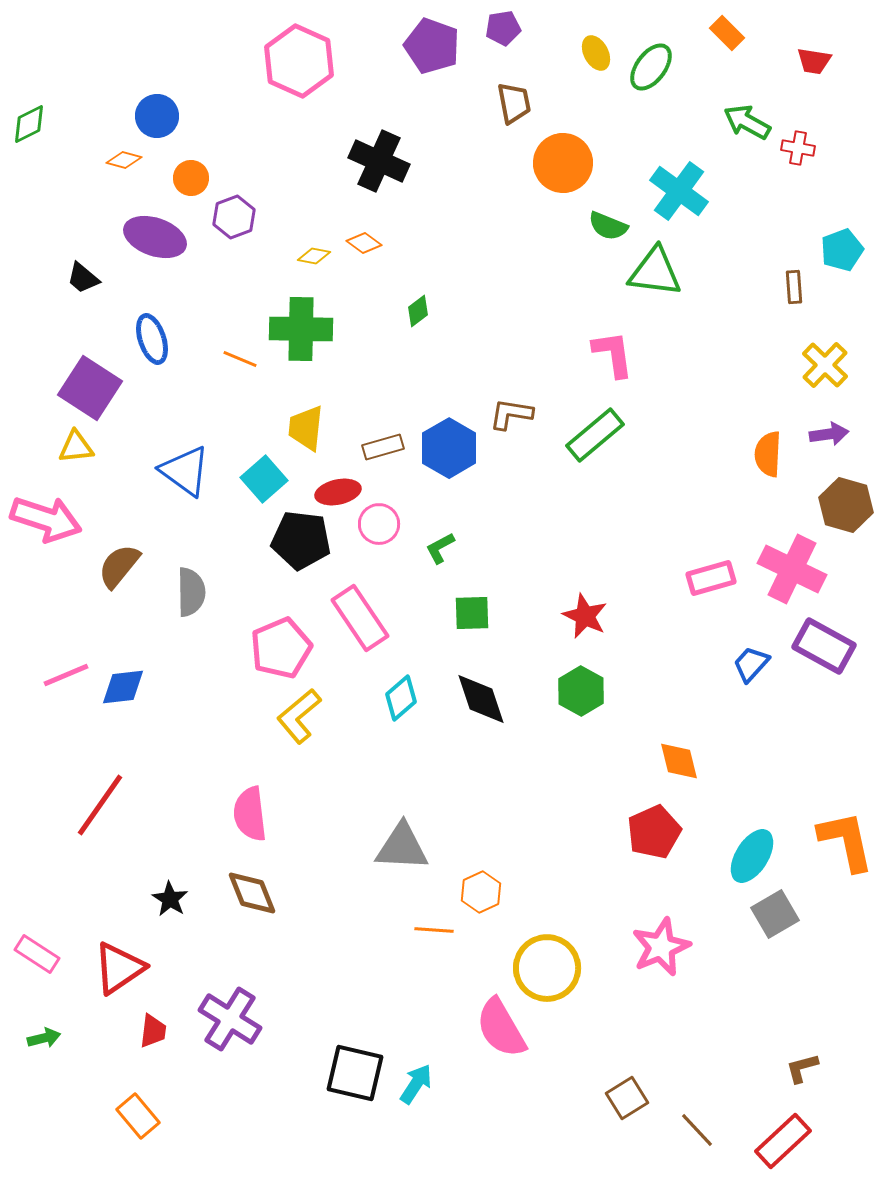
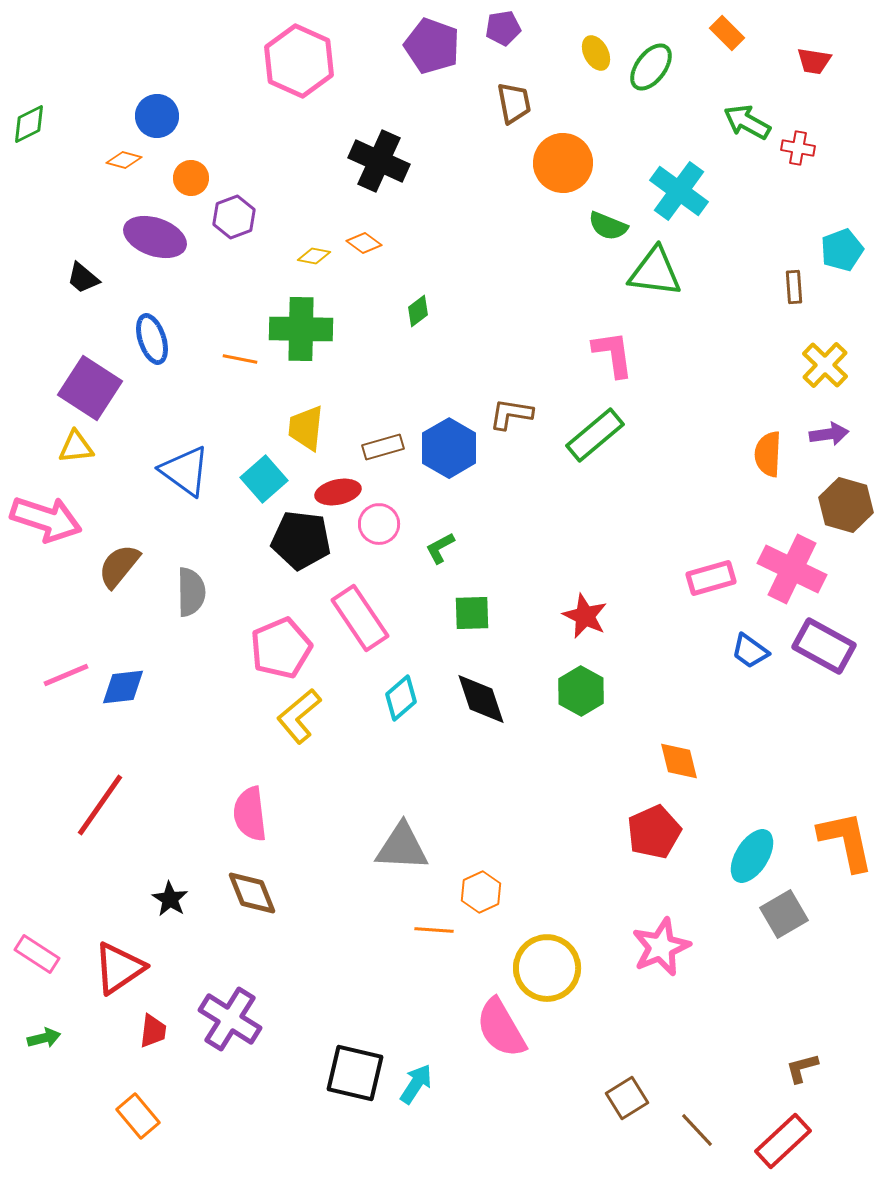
orange line at (240, 359): rotated 12 degrees counterclockwise
blue trapezoid at (751, 664): moved 1 px left, 13 px up; rotated 96 degrees counterclockwise
gray square at (775, 914): moved 9 px right
